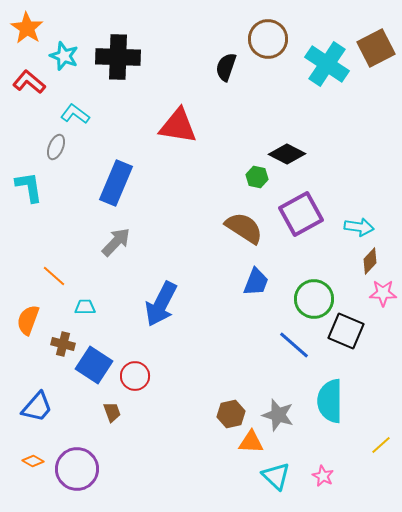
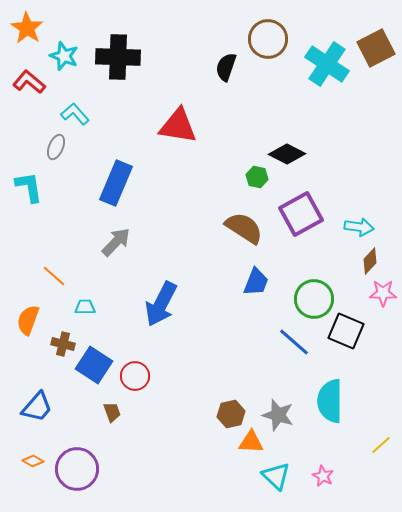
cyan L-shape at (75, 114): rotated 12 degrees clockwise
blue line at (294, 345): moved 3 px up
